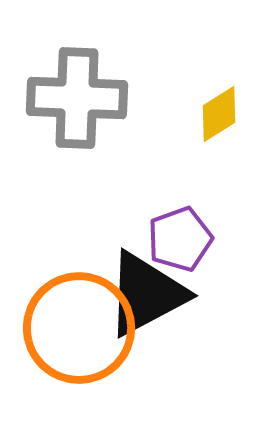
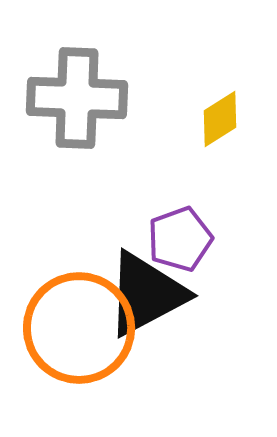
yellow diamond: moved 1 px right, 5 px down
